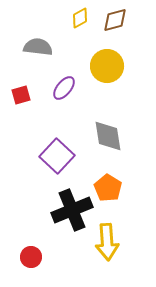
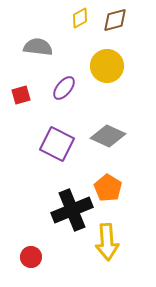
gray diamond: rotated 56 degrees counterclockwise
purple square: moved 12 px up; rotated 16 degrees counterclockwise
